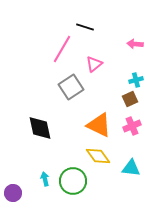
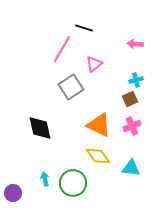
black line: moved 1 px left, 1 px down
green circle: moved 2 px down
